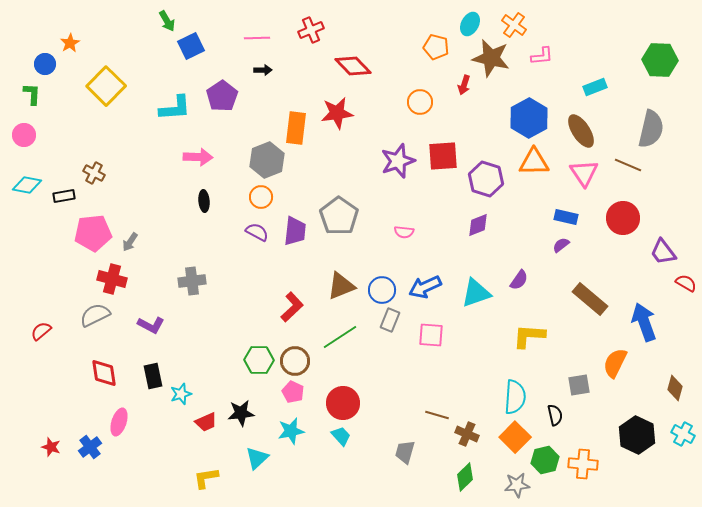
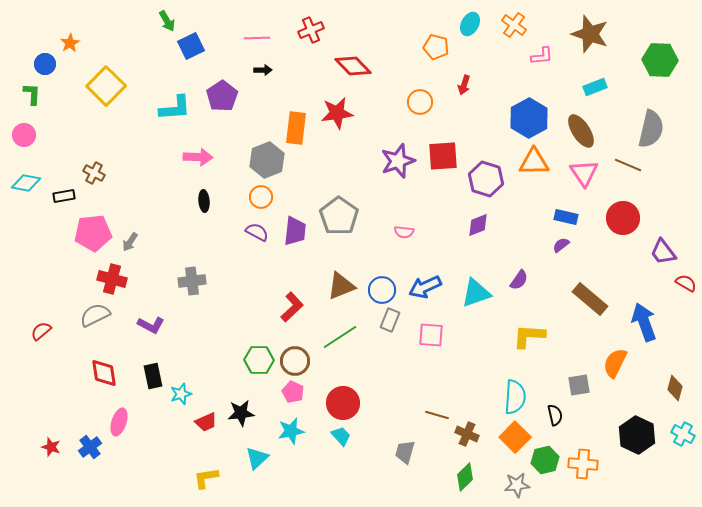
brown star at (491, 58): moved 99 px right, 24 px up; rotated 6 degrees clockwise
cyan diamond at (27, 185): moved 1 px left, 2 px up
